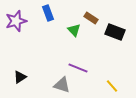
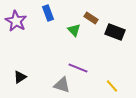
purple star: rotated 25 degrees counterclockwise
